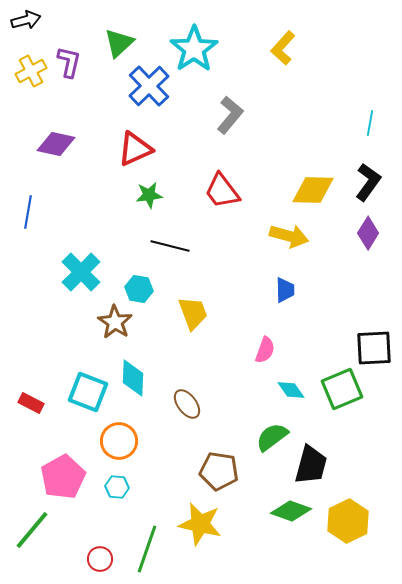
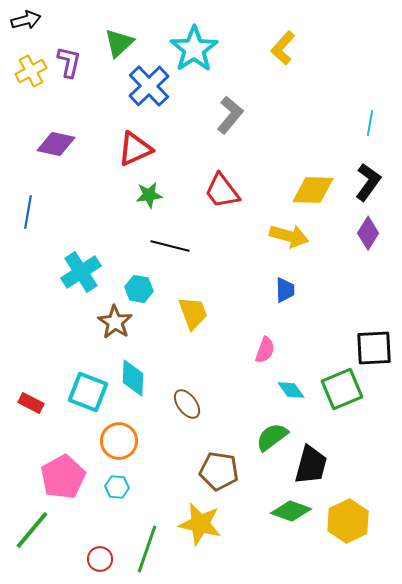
cyan cross at (81, 272): rotated 12 degrees clockwise
